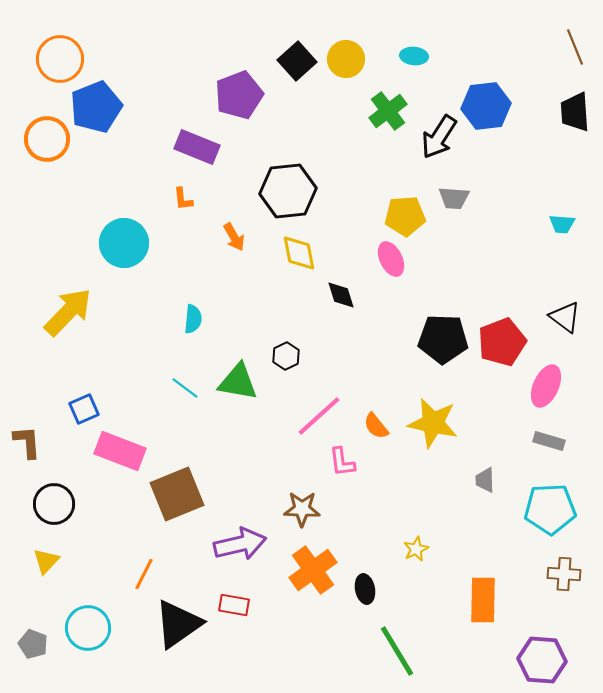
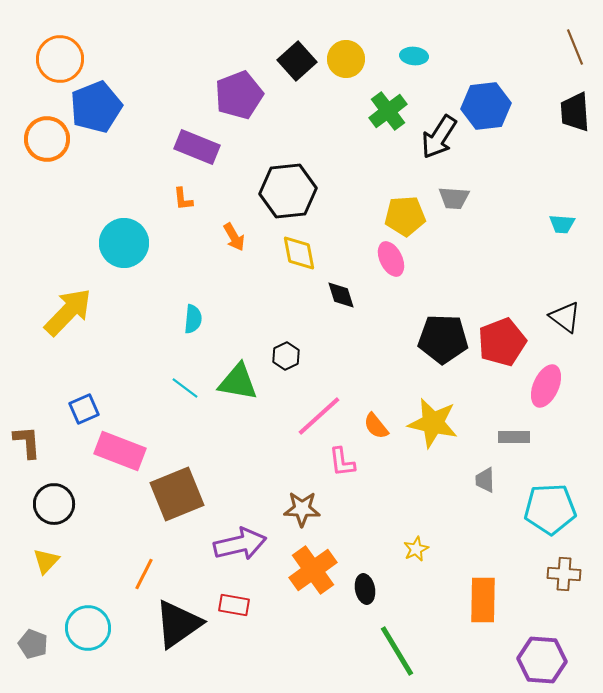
gray rectangle at (549, 441): moved 35 px left, 4 px up; rotated 16 degrees counterclockwise
